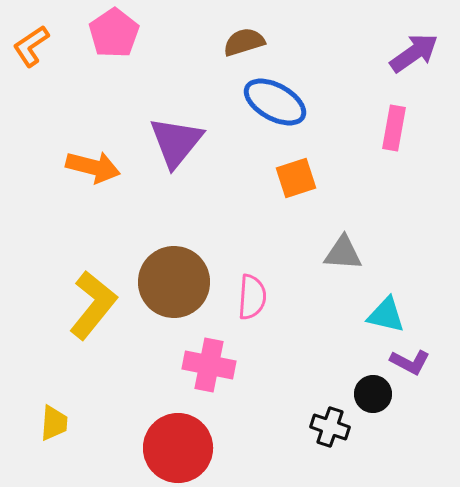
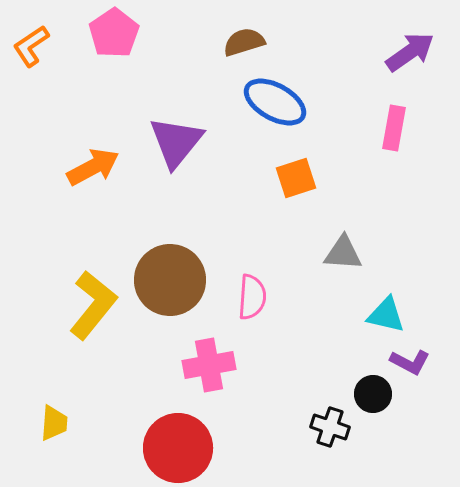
purple arrow: moved 4 px left, 1 px up
orange arrow: rotated 42 degrees counterclockwise
brown circle: moved 4 px left, 2 px up
pink cross: rotated 21 degrees counterclockwise
